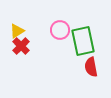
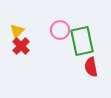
yellow triangle: rotated 14 degrees counterclockwise
green rectangle: moved 1 px left
